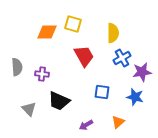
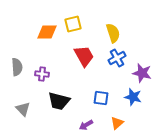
yellow square: rotated 30 degrees counterclockwise
yellow semicircle: rotated 18 degrees counterclockwise
blue cross: moved 5 px left
purple star: moved 1 px down; rotated 24 degrees clockwise
blue square: moved 1 px left, 6 px down
blue star: moved 2 px left
black trapezoid: rotated 10 degrees counterclockwise
gray triangle: moved 6 px left
orange triangle: moved 1 px left, 1 px down
